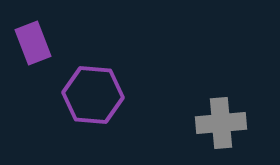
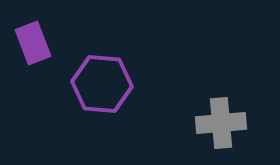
purple hexagon: moved 9 px right, 11 px up
